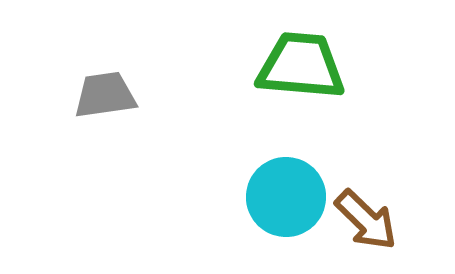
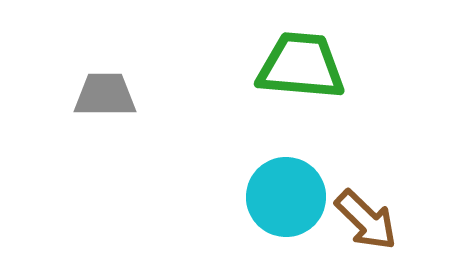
gray trapezoid: rotated 8 degrees clockwise
